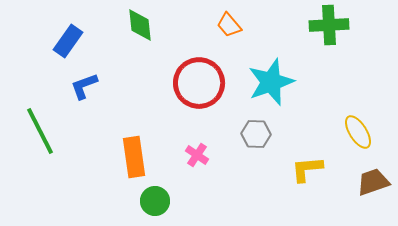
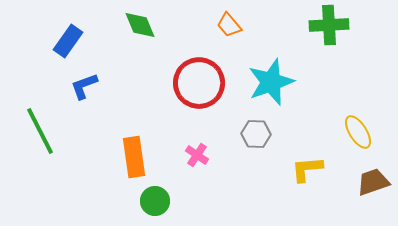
green diamond: rotated 16 degrees counterclockwise
